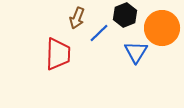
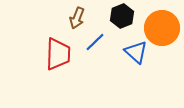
black hexagon: moved 3 px left, 1 px down
blue line: moved 4 px left, 9 px down
blue triangle: rotated 20 degrees counterclockwise
